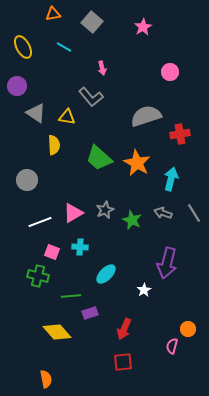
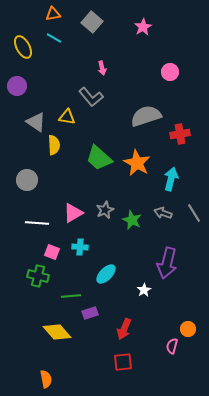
cyan line: moved 10 px left, 9 px up
gray triangle: moved 9 px down
white line: moved 3 px left, 1 px down; rotated 25 degrees clockwise
